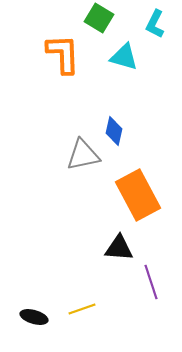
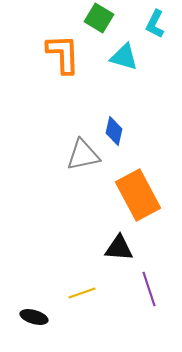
purple line: moved 2 px left, 7 px down
yellow line: moved 16 px up
